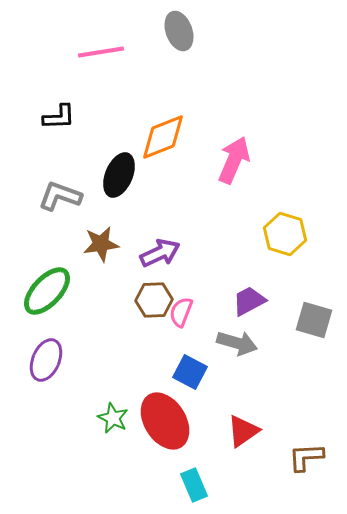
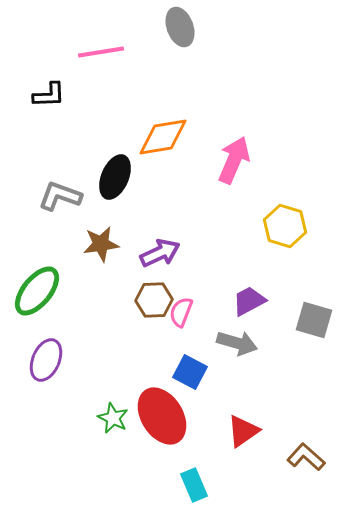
gray ellipse: moved 1 px right, 4 px up
black L-shape: moved 10 px left, 22 px up
orange diamond: rotated 12 degrees clockwise
black ellipse: moved 4 px left, 2 px down
yellow hexagon: moved 8 px up
green ellipse: moved 10 px left; rotated 4 degrees counterclockwise
red ellipse: moved 3 px left, 5 px up
brown L-shape: rotated 45 degrees clockwise
